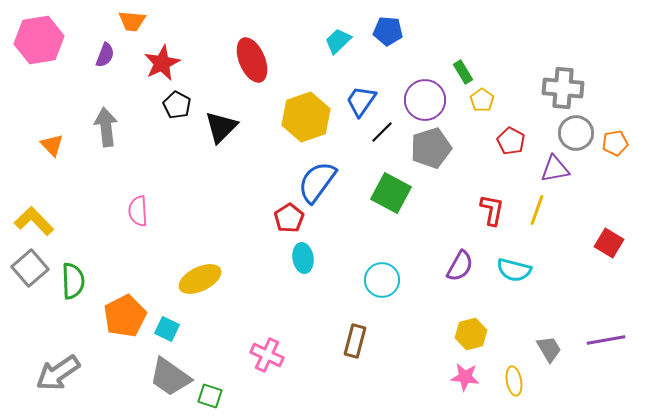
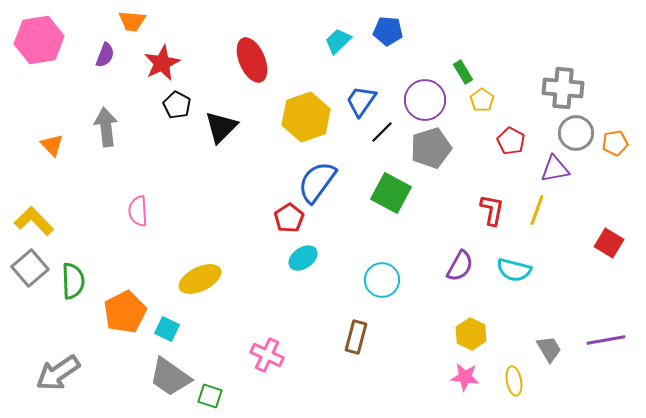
cyan ellipse at (303, 258): rotated 64 degrees clockwise
orange pentagon at (125, 316): moved 4 px up
yellow hexagon at (471, 334): rotated 20 degrees counterclockwise
brown rectangle at (355, 341): moved 1 px right, 4 px up
